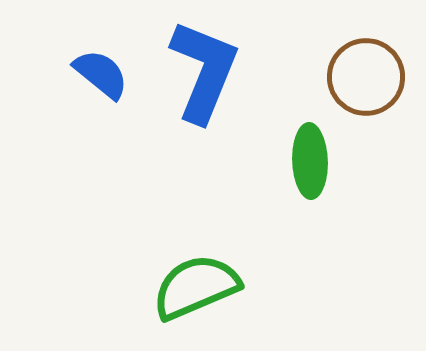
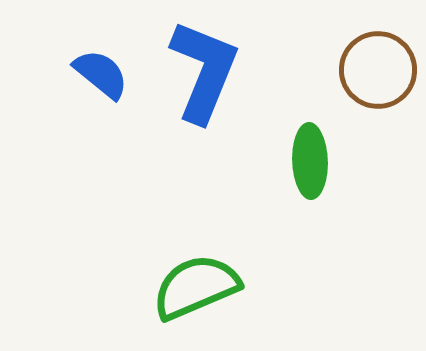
brown circle: moved 12 px right, 7 px up
